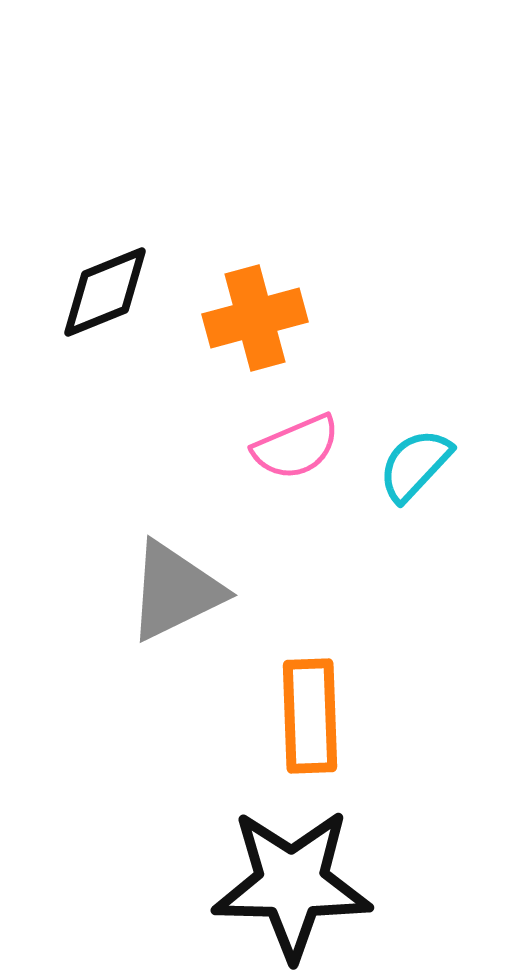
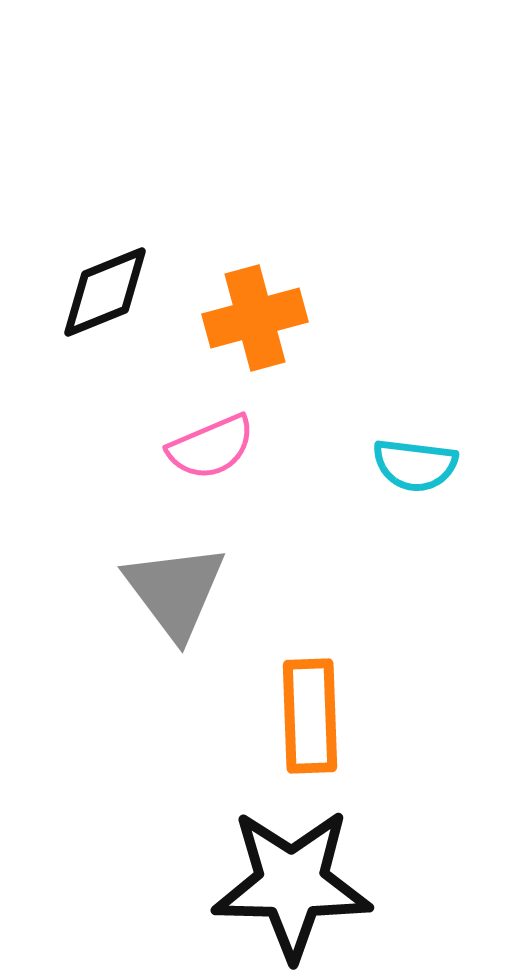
pink semicircle: moved 85 px left
cyan semicircle: rotated 126 degrees counterclockwise
gray triangle: rotated 41 degrees counterclockwise
